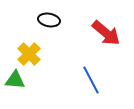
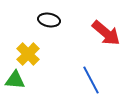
yellow cross: moved 1 px left
